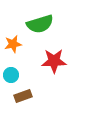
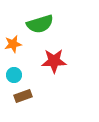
cyan circle: moved 3 px right
